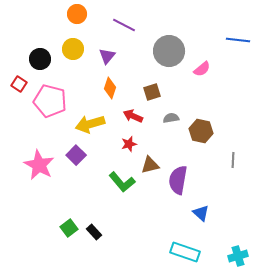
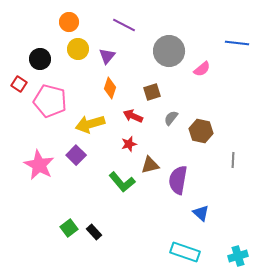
orange circle: moved 8 px left, 8 px down
blue line: moved 1 px left, 3 px down
yellow circle: moved 5 px right
gray semicircle: rotated 42 degrees counterclockwise
